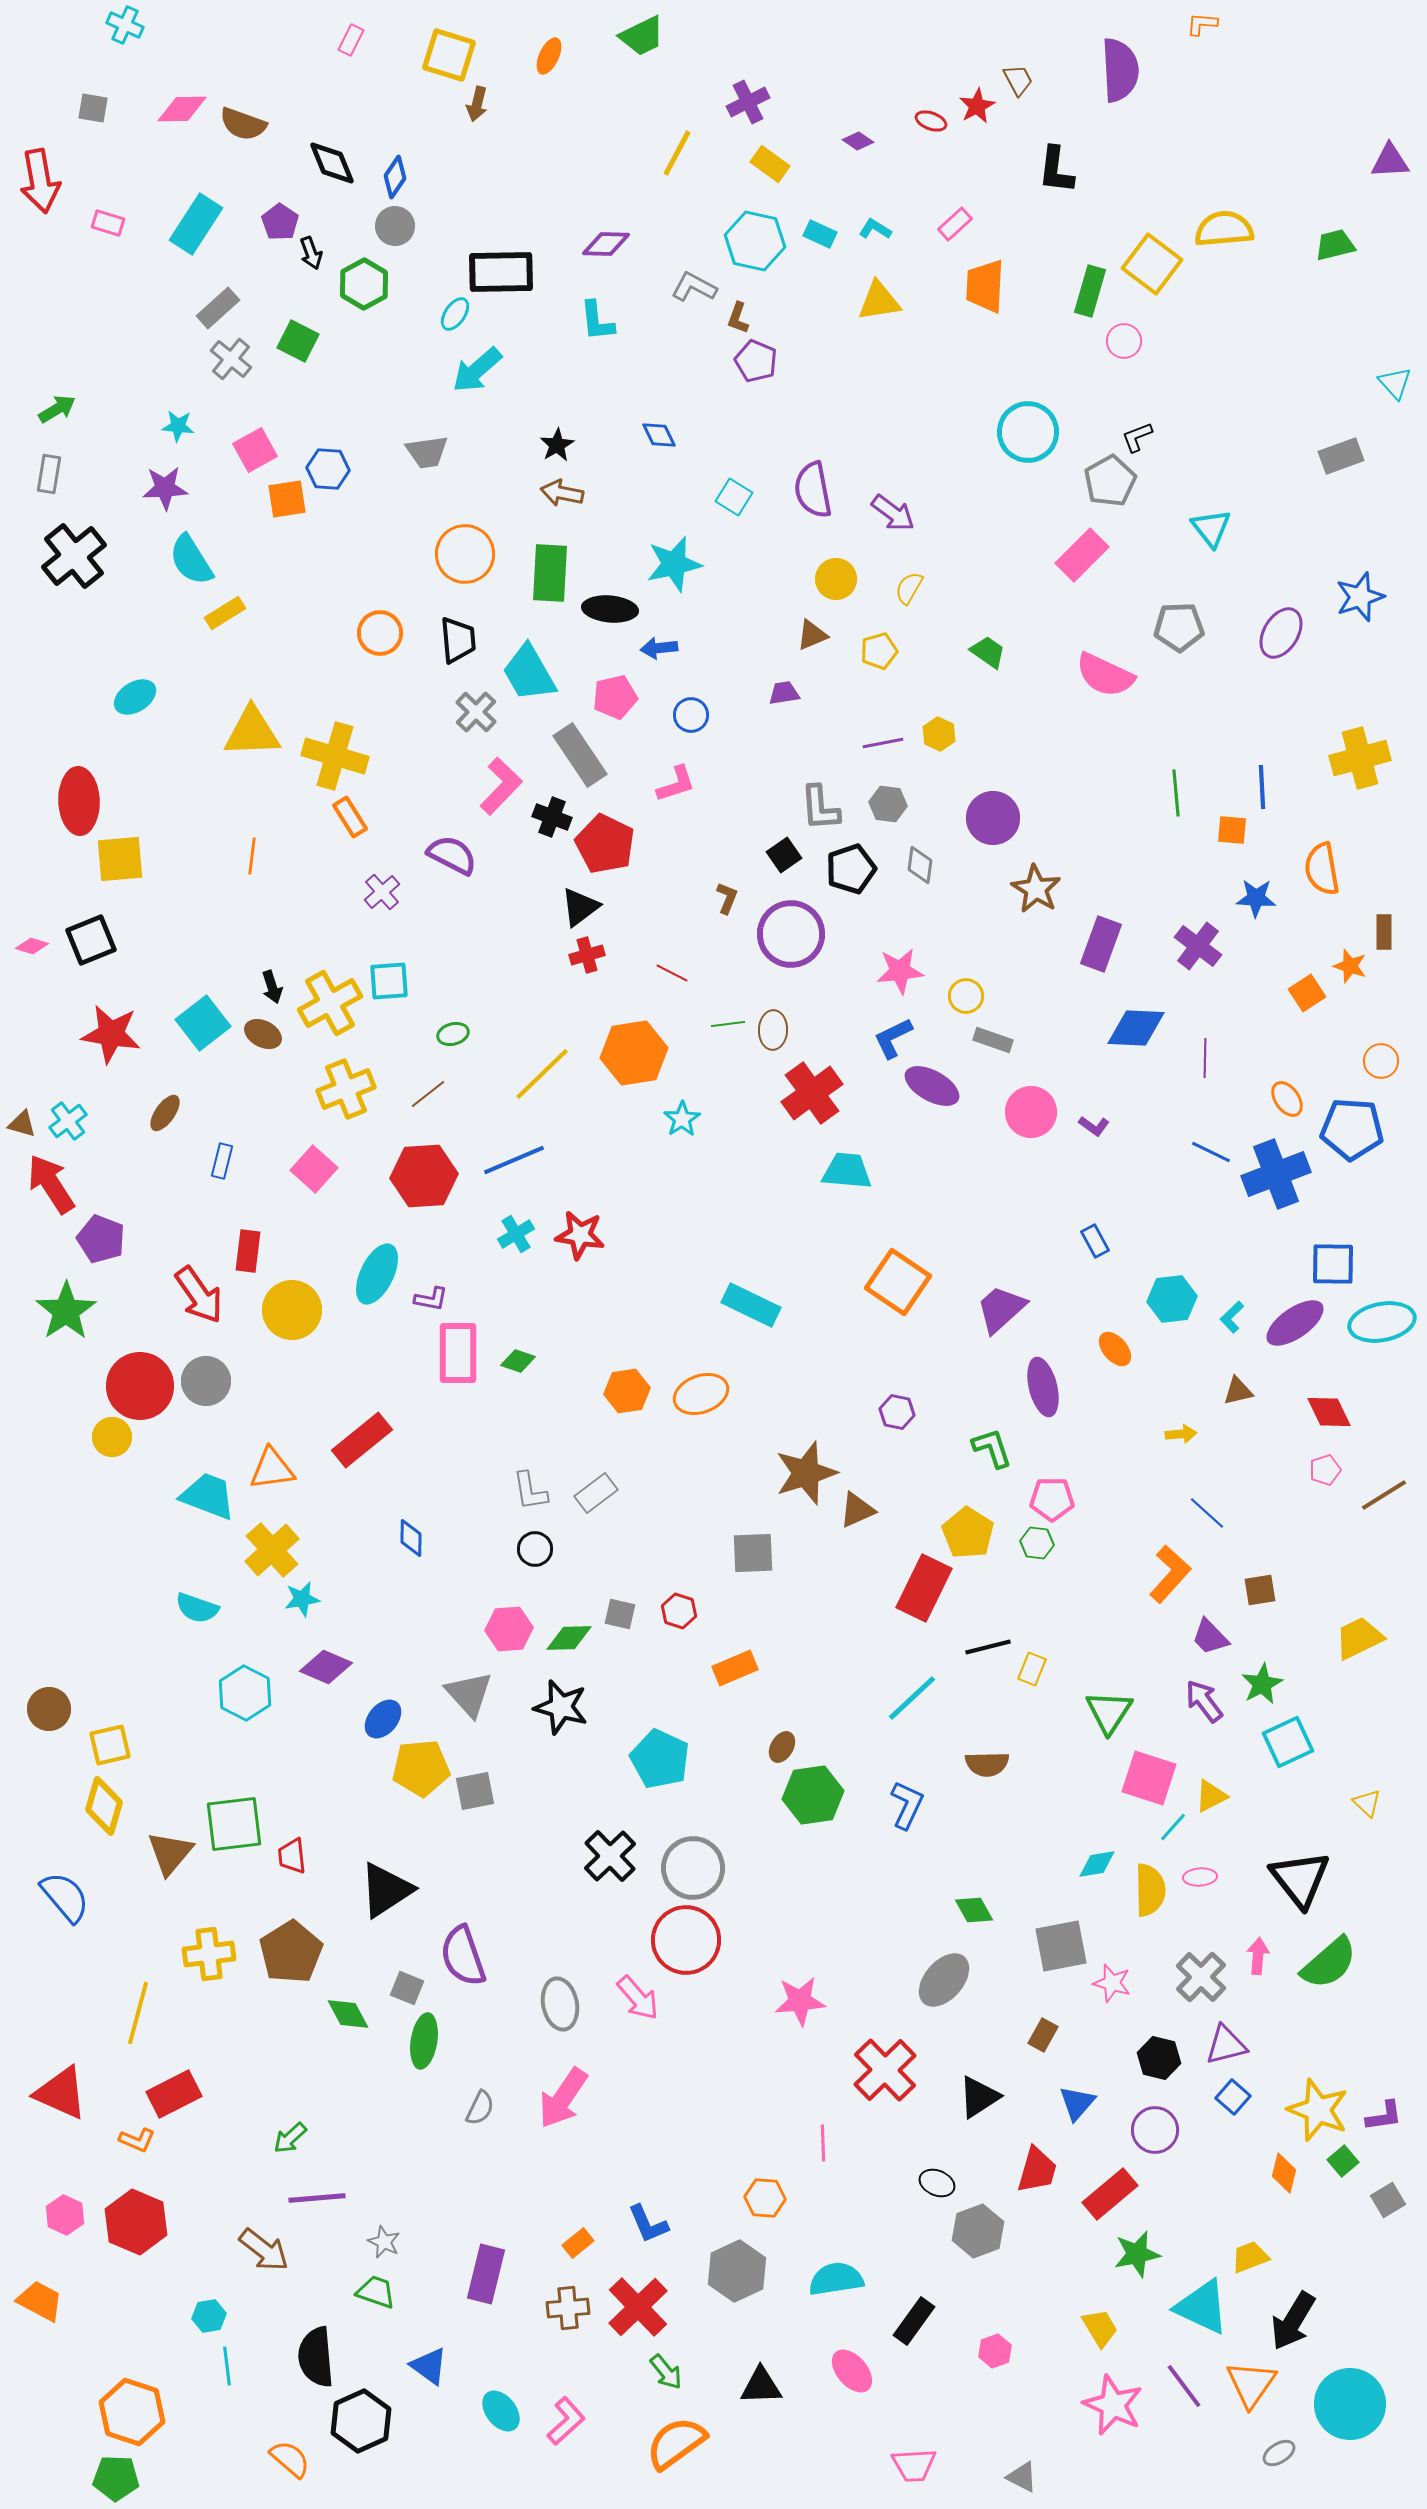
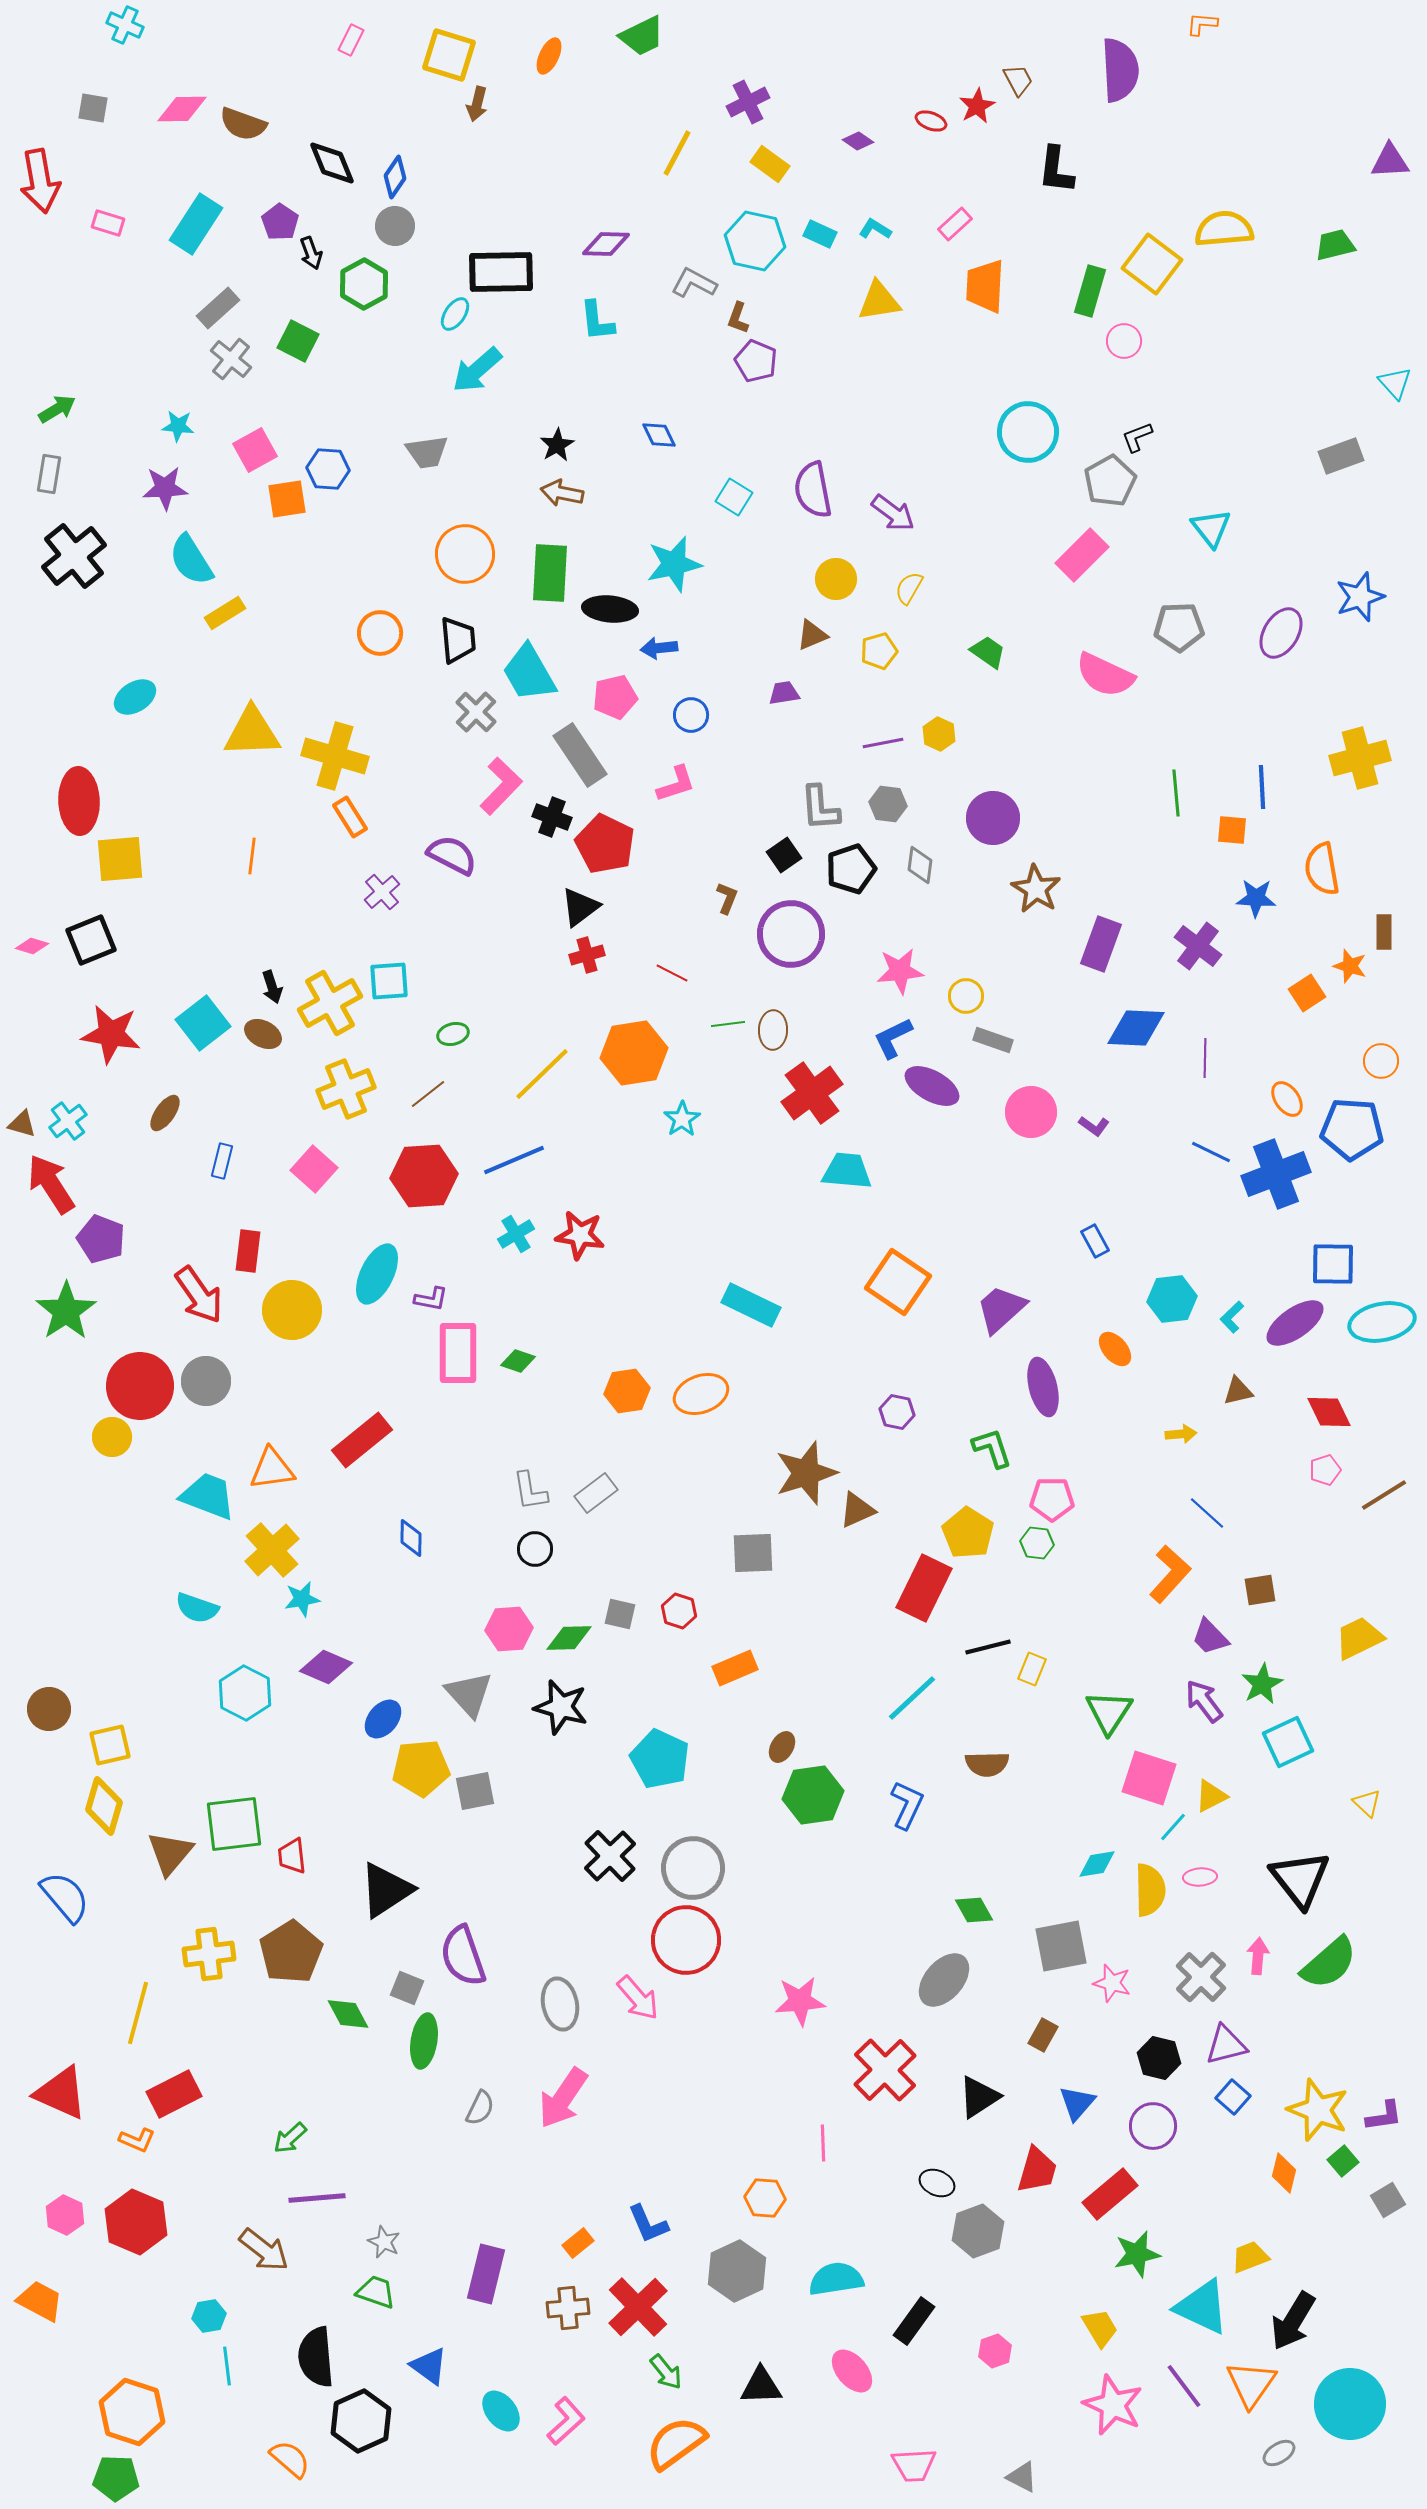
gray L-shape at (694, 287): moved 4 px up
purple circle at (1155, 2130): moved 2 px left, 4 px up
